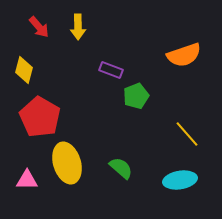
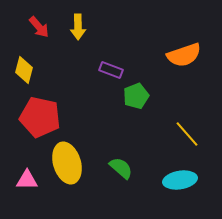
red pentagon: rotated 18 degrees counterclockwise
